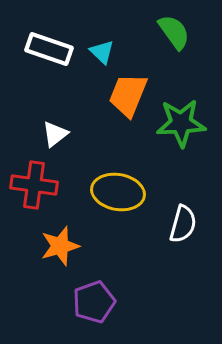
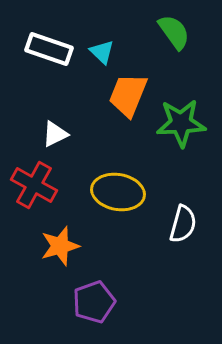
white triangle: rotated 12 degrees clockwise
red cross: rotated 21 degrees clockwise
